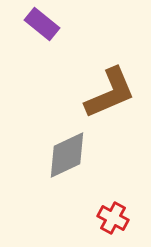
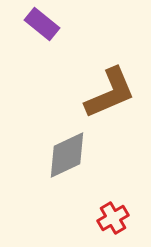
red cross: rotated 32 degrees clockwise
